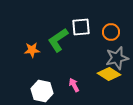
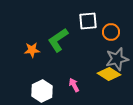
white square: moved 7 px right, 6 px up
gray star: moved 1 px down
white hexagon: rotated 20 degrees clockwise
